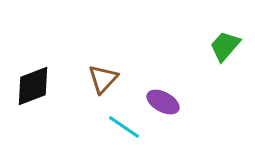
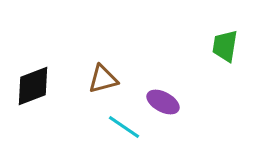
green trapezoid: rotated 32 degrees counterclockwise
brown triangle: rotated 32 degrees clockwise
